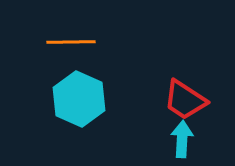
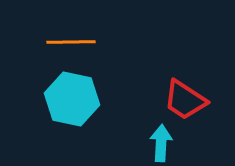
cyan hexagon: moved 7 px left; rotated 12 degrees counterclockwise
cyan arrow: moved 21 px left, 4 px down
